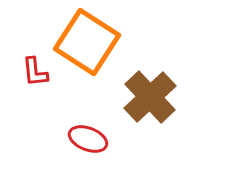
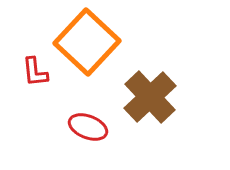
orange square: rotated 10 degrees clockwise
red ellipse: moved 12 px up
